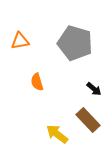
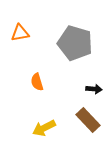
orange triangle: moved 8 px up
black arrow: rotated 35 degrees counterclockwise
yellow arrow: moved 13 px left, 6 px up; rotated 65 degrees counterclockwise
